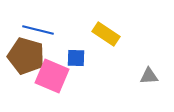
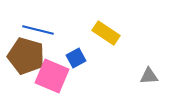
yellow rectangle: moved 1 px up
blue square: rotated 30 degrees counterclockwise
